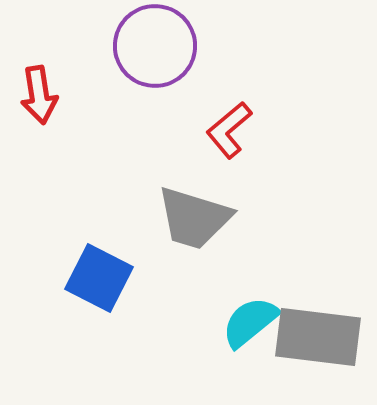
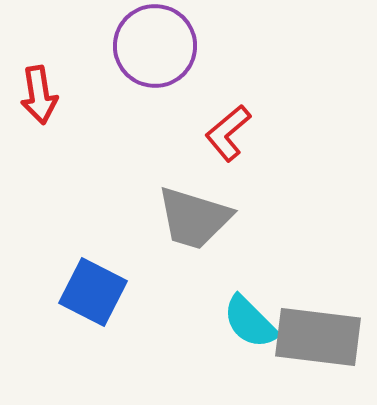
red L-shape: moved 1 px left, 3 px down
blue square: moved 6 px left, 14 px down
cyan semicircle: rotated 96 degrees counterclockwise
